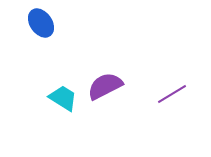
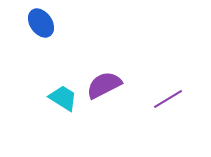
purple semicircle: moved 1 px left, 1 px up
purple line: moved 4 px left, 5 px down
